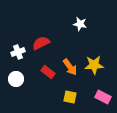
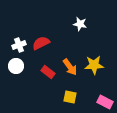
white cross: moved 1 px right, 7 px up
white circle: moved 13 px up
pink rectangle: moved 2 px right, 5 px down
